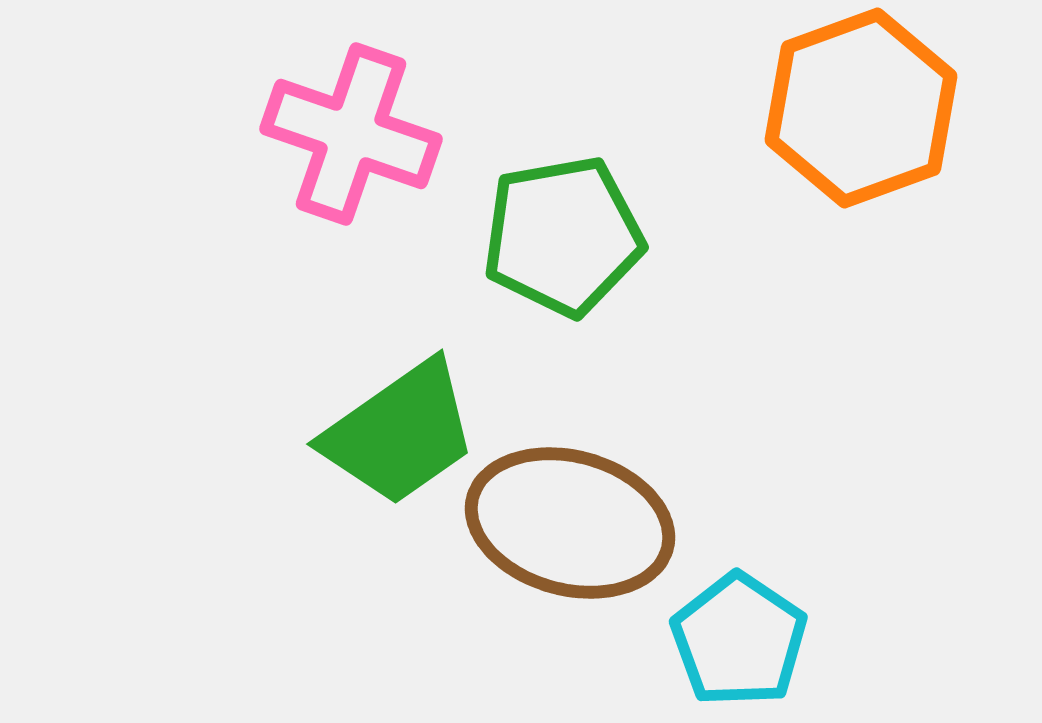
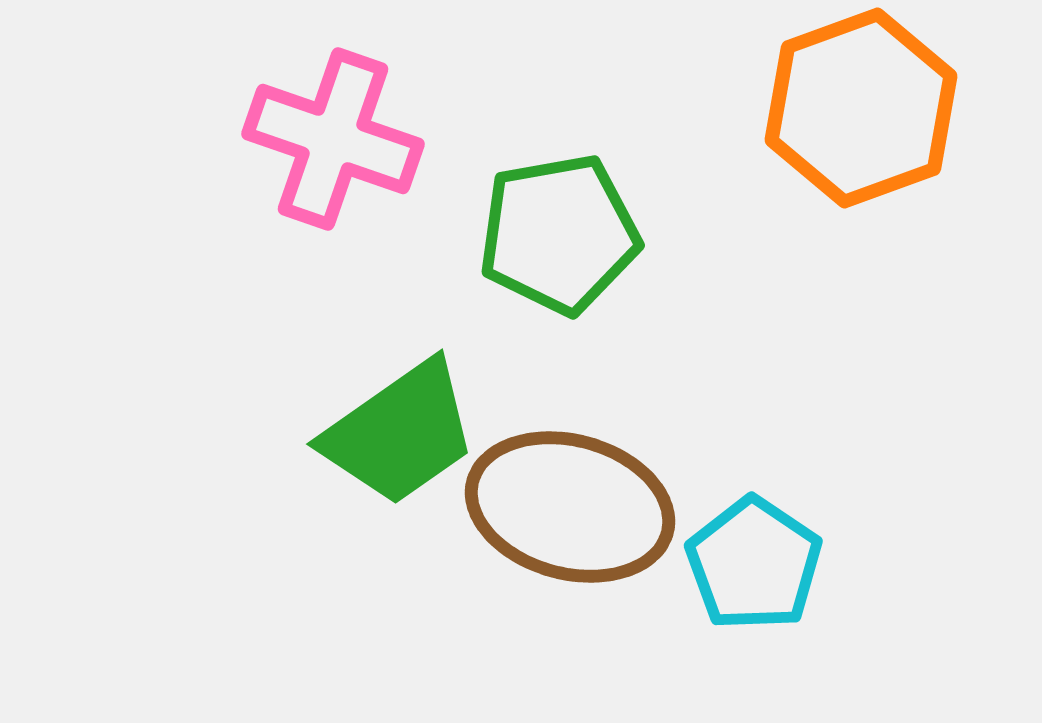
pink cross: moved 18 px left, 5 px down
green pentagon: moved 4 px left, 2 px up
brown ellipse: moved 16 px up
cyan pentagon: moved 15 px right, 76 px up
